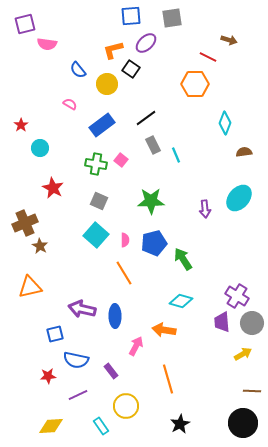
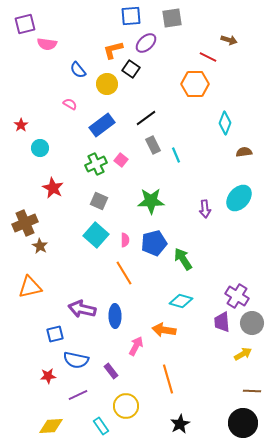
green cross at (96, 164): rotated 35 degrees counterclockwise
